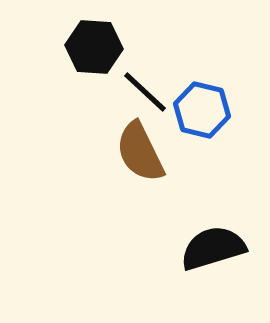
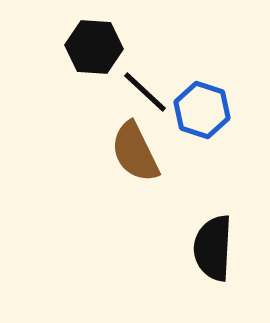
blue hexagon: rotated 4 degrees clockwise
brown semicircle: moved 5 px left
black semicircle: rotated 70 degrees counterclockwise
